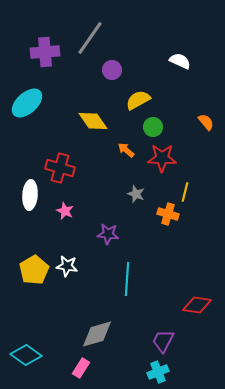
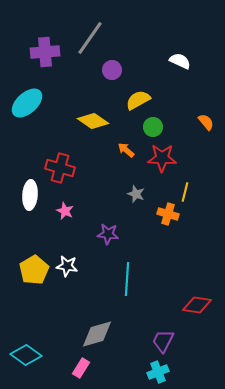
yellow diamond: rotated 20 degrees counterclockwise
